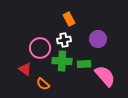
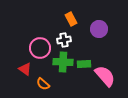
orange rectangle: moved 2 px right
purple circle: moved 1 px right, 10 px up
green cross: moved 1 px right, 1 px down
